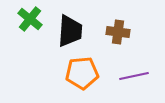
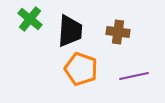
orange pentagon: moved 1 px left, 4 px up; rotated 24 degrees clockwise
